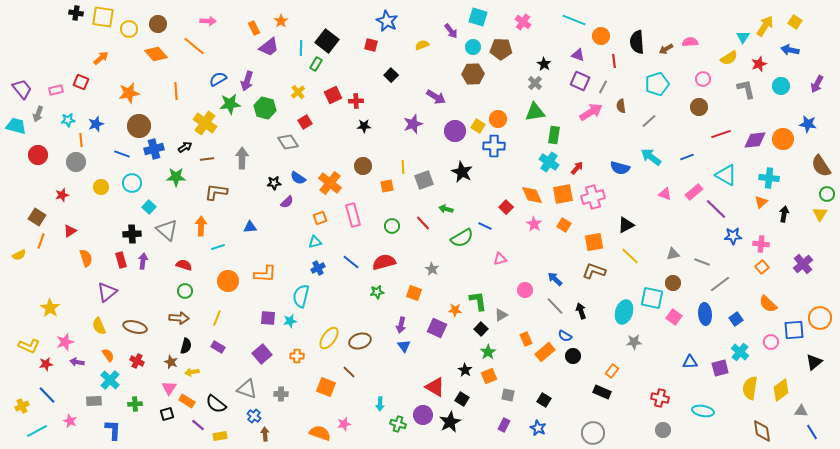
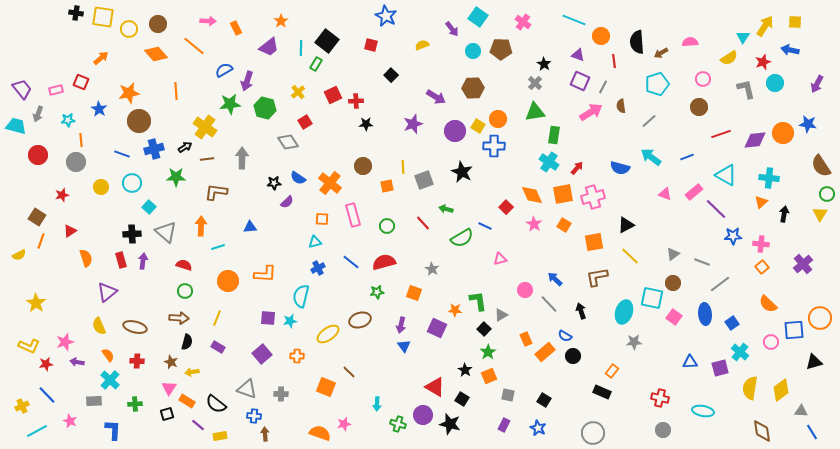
cyan square at (478, 17): rotated 18 degrees clockwise
blue star at (387, 21): moved 1 px left, 5 px up
yellow square at (795, 22): rotated 32 degrees counterclockwise
orange rectangle at (254, 28): moved 18 px left
purple arrow at (451, 31): moved 1 px right, 2 px up
cyan circle at (473, 47): moved 4 px down
brown arrow at (666, 49): moved 5 px left, 4 px down
red star at (759, 64): moved 4 px right, 2 px up
brown hexagon at (473, 74): moved 14 px down
blue semicircle at (218, 79): moved 6 px right, 9 px up
cyan circle at (781, 86): moved 6 px left, 3 px up
yellow cross at (205, 123): moved 4 px down
blue star at (96, 124): moved 3 px right, 15 px up; rotated 21 degrees counterclockwise
brown circle at (139, 126): moved 5 px up
black star at (364, 126): moved 2 px right, 2 px up
orange circle at (783, 139): moved 6 px up
orange square at (320, 218): moved 2 px right, 1 px down; rotated 24 degrees clockwise
green circle at (392, 226): moved 5 px left
gray triangle at (167, 230): moved 1 px left, 2 px down
gray triangle at (673, 254): rotated 24 degrees counterclockwise
brown L-shape at (594, 271): moved 3 px right, 6 px down; rotated 30 degrees counterclockwise
gray line at (555, 306): moved 6 px left, 2 px up
yellow star at (50, 308): moved 14 px left, 5 px up
blue square at (736, 319): moved 4 px left, 4 px down
black square at (481, 329): moved 3 px right
yellow ellipse at (329, 338): moved 1 px left, 4 px up; rotated 20 degrees clockwise
brown ellipse at (360, 341): moved 21 px up
black semicircle at (186, 346): moved 1 px right, 4 px up
red cross at (137, 361): rotated 24 degrees counterclockwise
black triangle at (814, 362): rotated 24 degrees clockwise
cyan arrow at (380, 404): moved 3 px left
blue cross at (254, 416): rotated 32 degrees counterclockwise
black star at (450, 422): moved 2 px down; rotated 30 degrees counterclockwise
